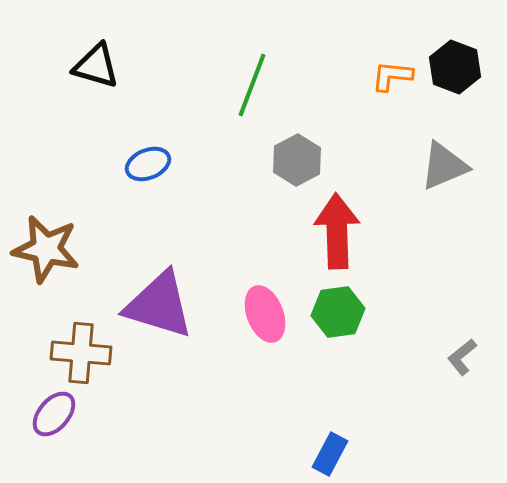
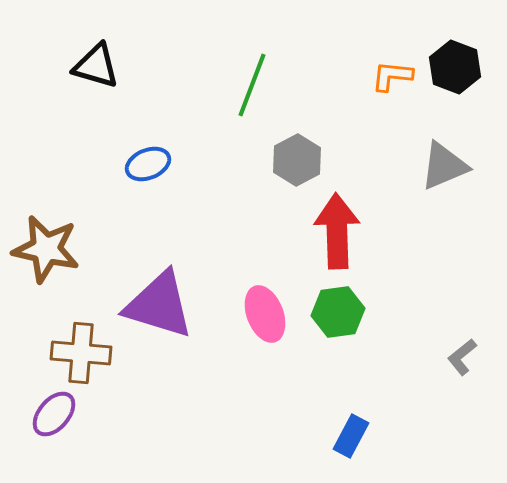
blue rectangle: moved 21 px right, 18 px up
